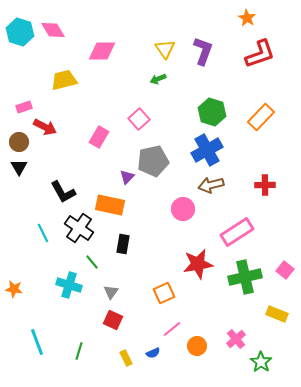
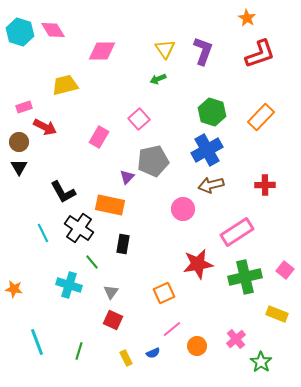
yellow trapezoid at (64, 80): moved 1 px right, 5 px down
